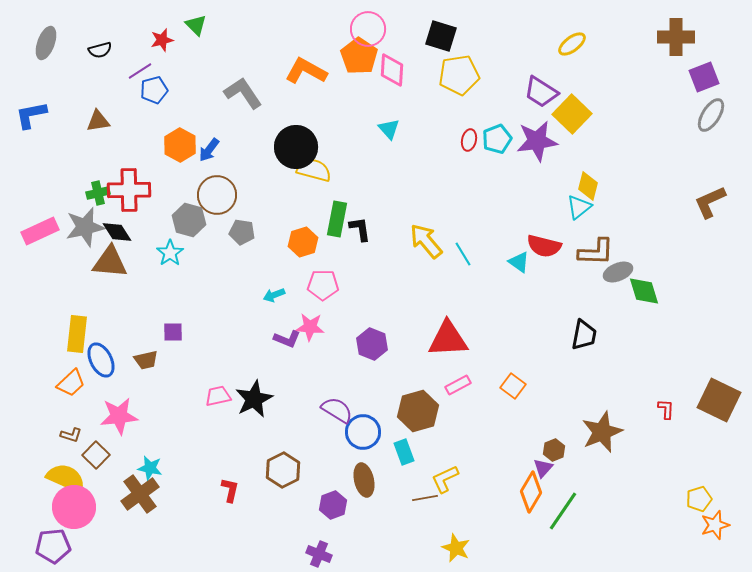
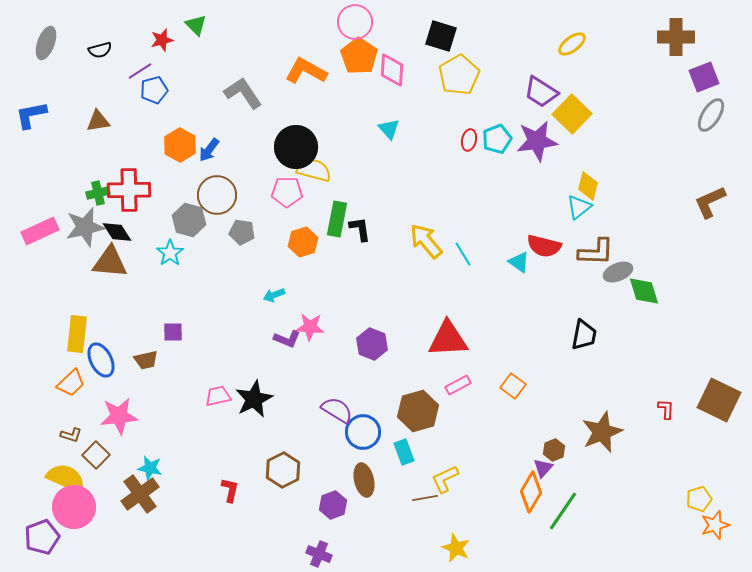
pink circle at (368, 29): moved 13 px left, 7 px up
yellow pentagon at (459, 75): rotated 21 degrees counterclockwise
pink pentagon at (323, 285): moved 36 px left, 93 px up
purple pentagon at (53, 546): moved 11 px left, 9 px up; rotated 16 degrees counterclockwise
